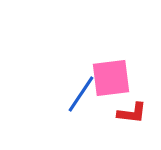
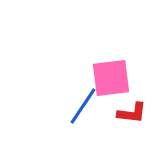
blue line: moved 2 px right, 12 px down
